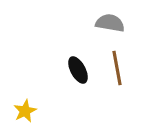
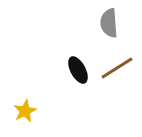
gray semicircle: moved 1 px left; rotated 104 degrees counterclockwise
brown line: rotated 68 degrees clockwise
